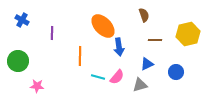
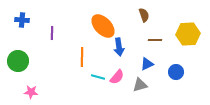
blue cross: rotated 24 degrees counterclockwise
yellow hexagon: rotated 10 degrees clockwise
orange line: moved 2 px right, 1 px down
pink star: moved 6 px left, 6 px down
